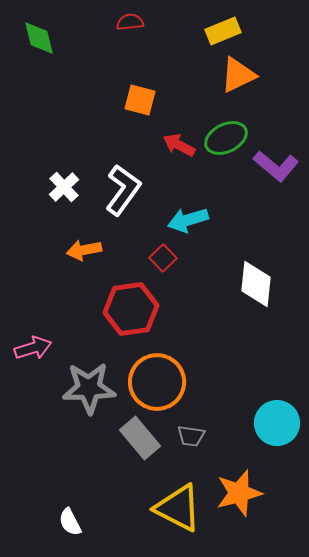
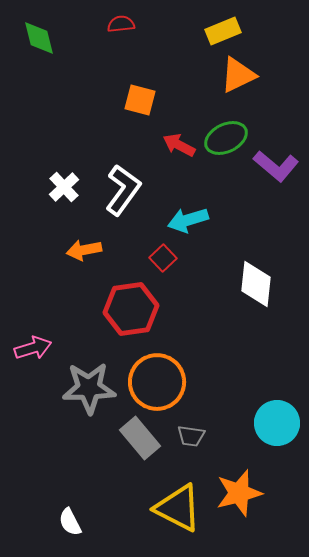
red semicircle: moved 9 px left, 2 px down
